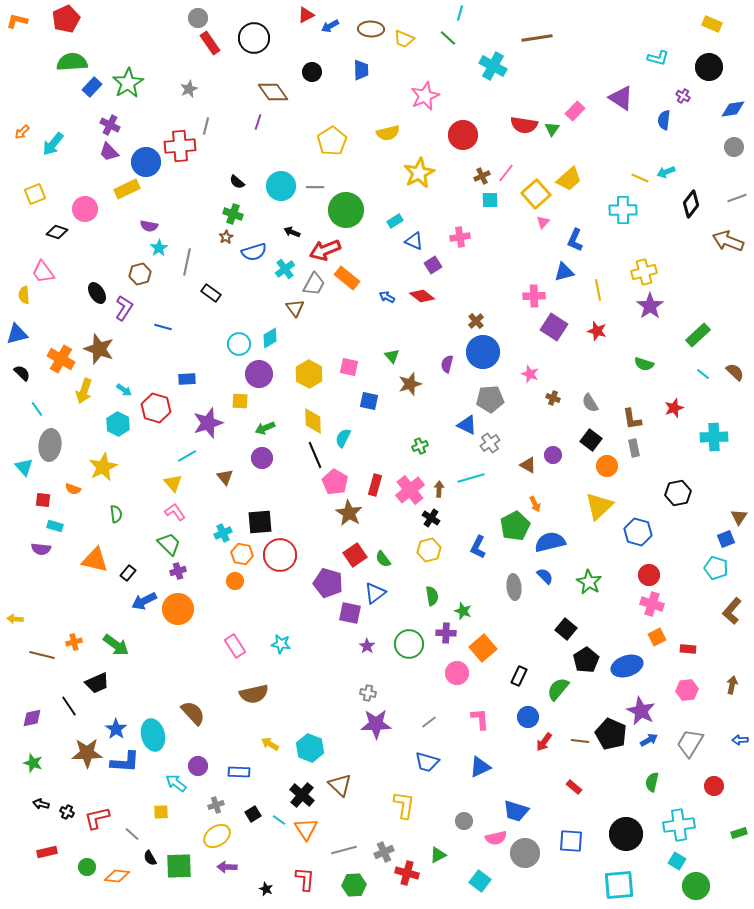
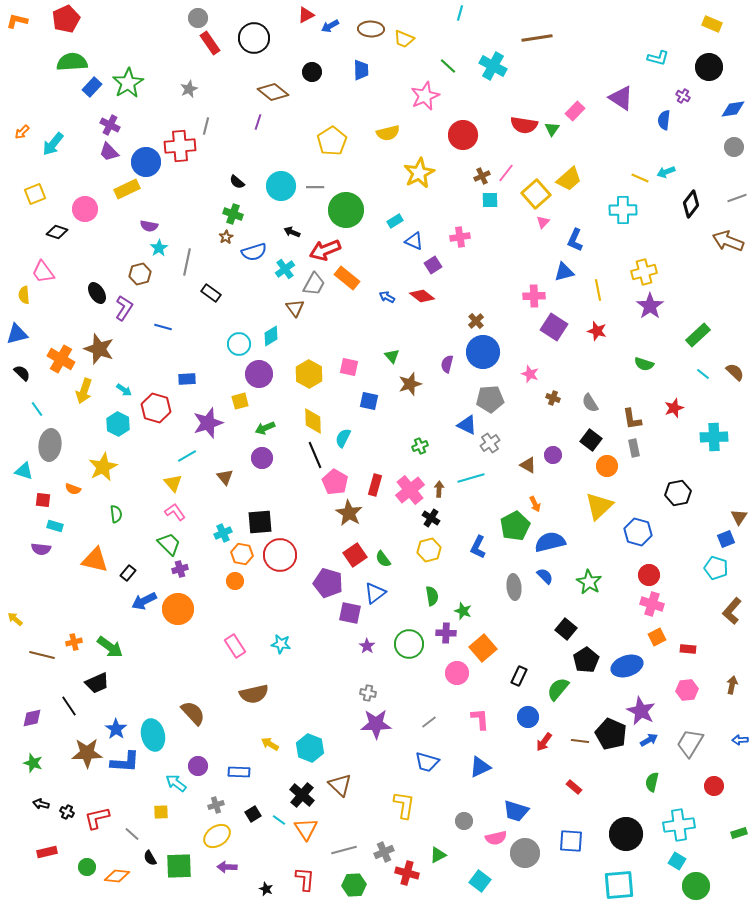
green line at (448, 38): moved 28 px down
brown diamond at (273, 92): rotated 16 degrees counterclockwise
cyan diamond at (270, 338): moved 1 px right, 2 px up
yellow square at (240, 401): rotated 18 degrees counterclockwise
cyan triangle at (24, 467): moved 4 px down; rotated 30 degrees counterclockwise
purple cross at (178, 571): moved 2 px right, 2 px up
yellow arrow at (15, 619): rotated 35 degrees clockwise
green arrow at (116, 645): moved 6 px left, 2 px down
